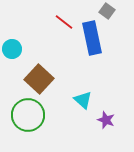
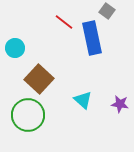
cyan circle: moved 3 px right, 1 px up
purple star: moved 14 px right, 16 px up; rotated 12 degrees counterclockwise
